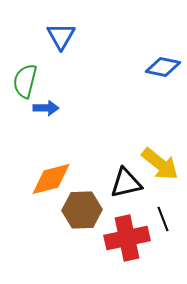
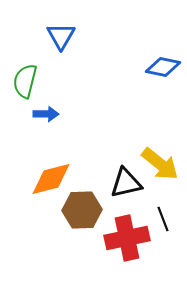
blue arrow: moved 6 px down
